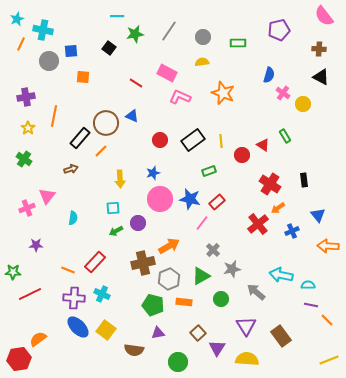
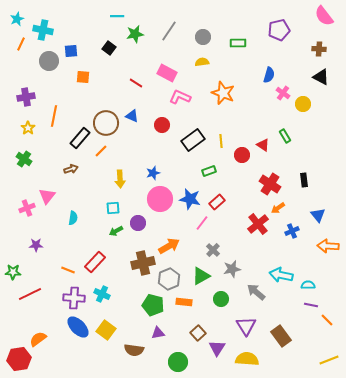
red circle at (160, 140): moved 2 px right, 15 px up
